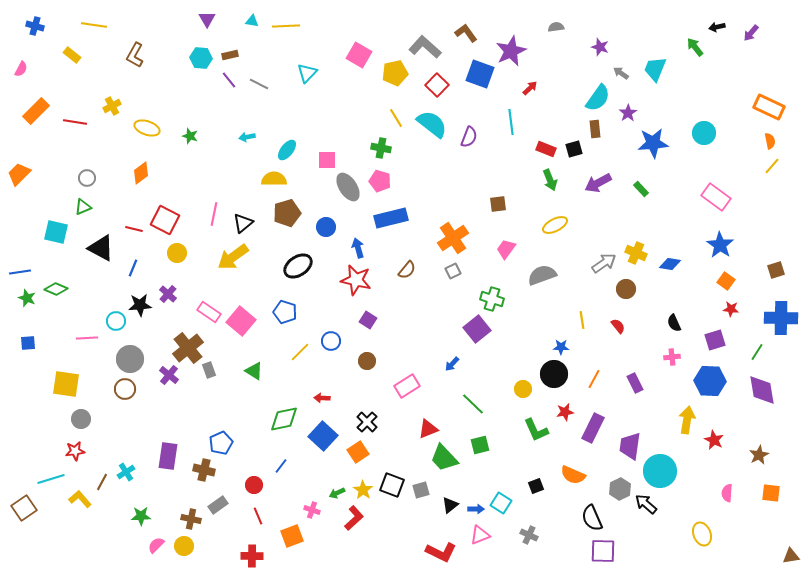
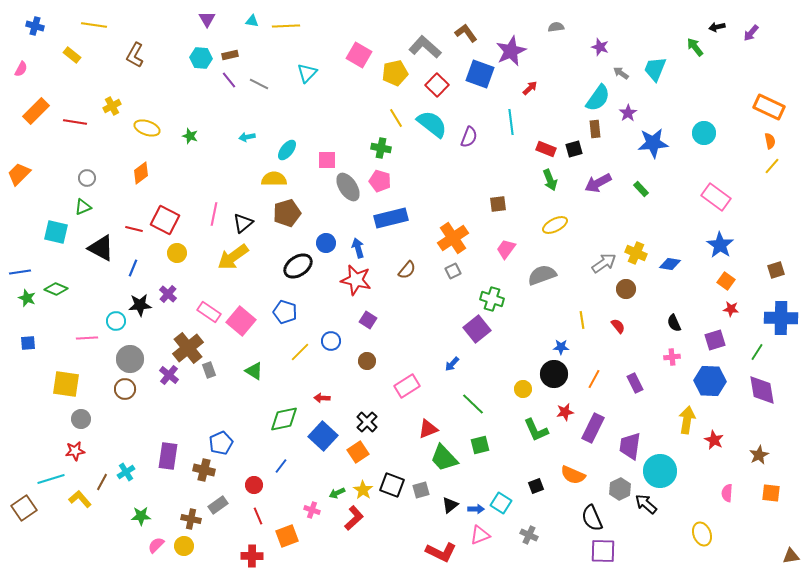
blue circle at (326, 227): moved 16 px down
orange square at (292, 536): moved 5 px left
